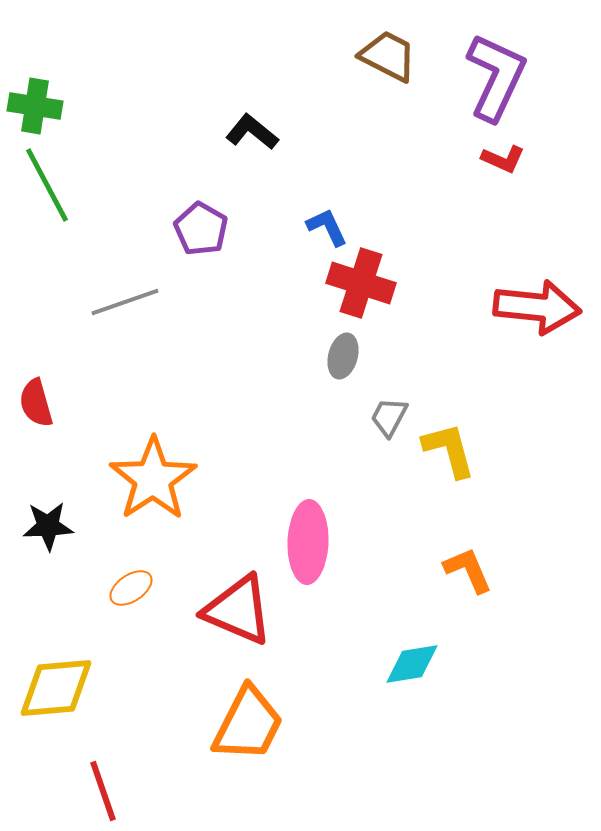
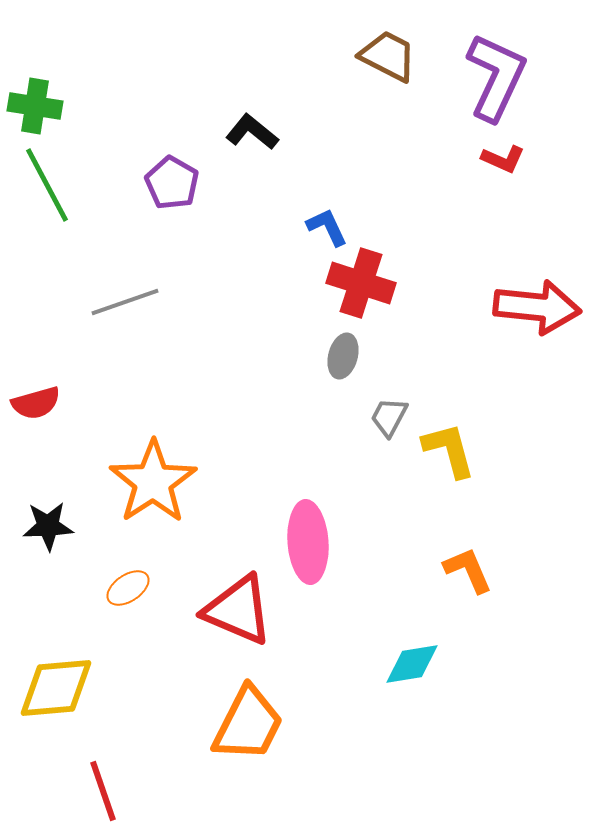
purple pentagon: moved 29 px left, 46 px up
red semicircle: rotated 90 degrees counterclockwise
orange star: moved 3 px down
pink ellipse: rotated 6 degrees counterclockwise
orange ellipse: moved 3 px left
